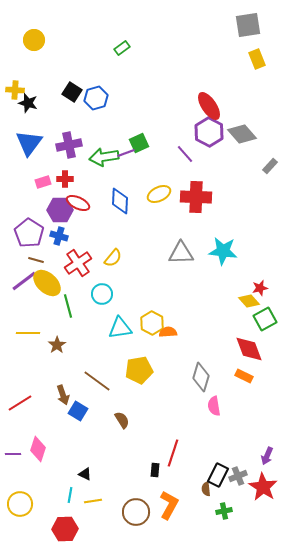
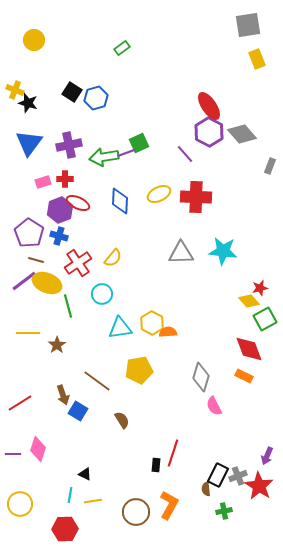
yellow cross at (15, 90): rotated 18 degrees clockwise
gray rectangle at (270, 166): rotated 21 degrees counterclockwise
purple hexagon at (60, 210): rotated 20 degrees counterclockwise
yellow ellipse at (47, 283): rotated 20 degrees counterclockwise
pink semicircle at (214, 406): rotated 18 degrees counterclockwise
black rectangle at (155, 470): moved 1 px right, 5 px up
red star at (263, 487): moved 4 px left, 1 px up
